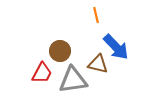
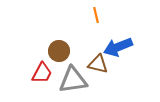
blue arrow: moved 2 px right; rotated 112 degrees clockwise
brown circle: moved 1 px left
